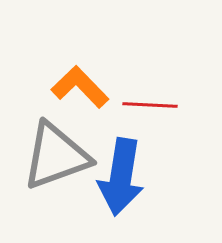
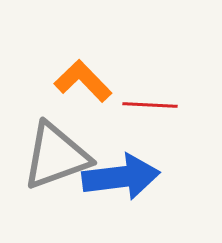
orange L-shape: moved 3 px right, 6 px up
blue arrow: rotated 106 degrees counterclockwise
